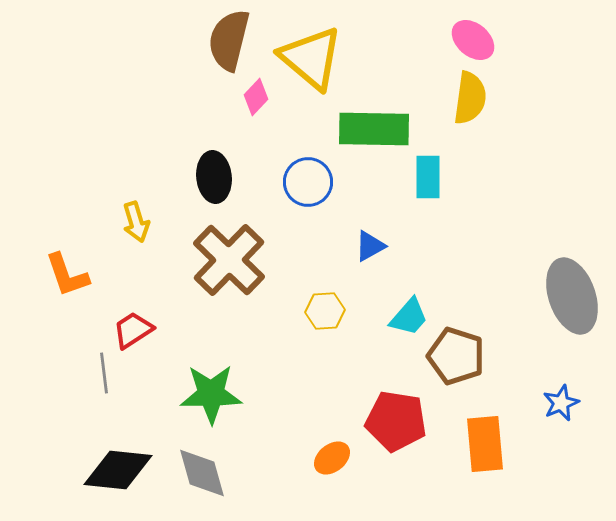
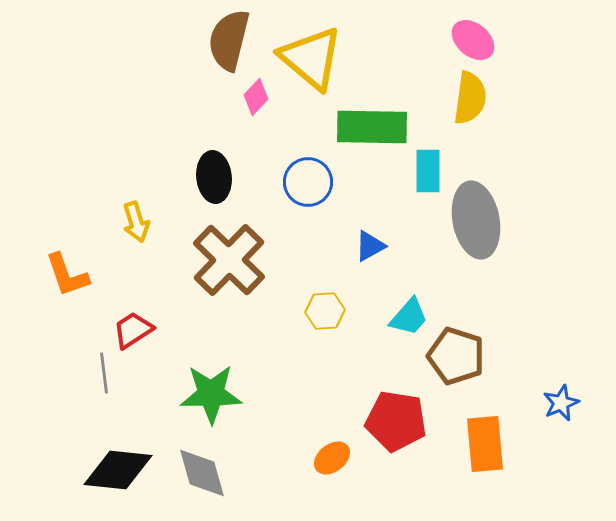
green rectangle: moved 2 px left, 2 px up
cyan rectangle: moved 6 px up
gray ellipse: moved 96 px left, 76 px up; rotated 8 degrees clockwise
